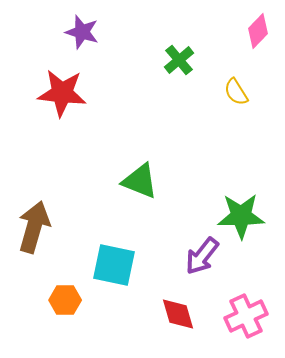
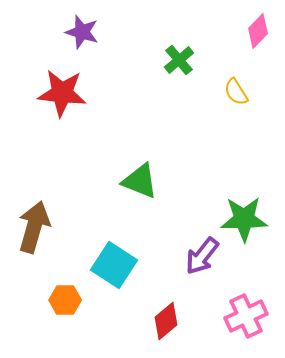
green star: moved 3 px right, 3 px down
cyan square: rotated 21 degrees clockwise
red diamond: moved 12 px left, 7 px down; rotated 66 degrees clockwise
